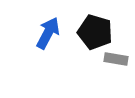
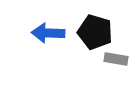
blue arrow: rotated 116 degrees counterclockwise
